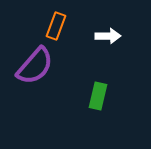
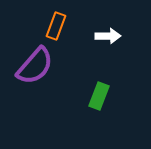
green rectangle: moved 1 px right; rotated 8 degrees clockwise
